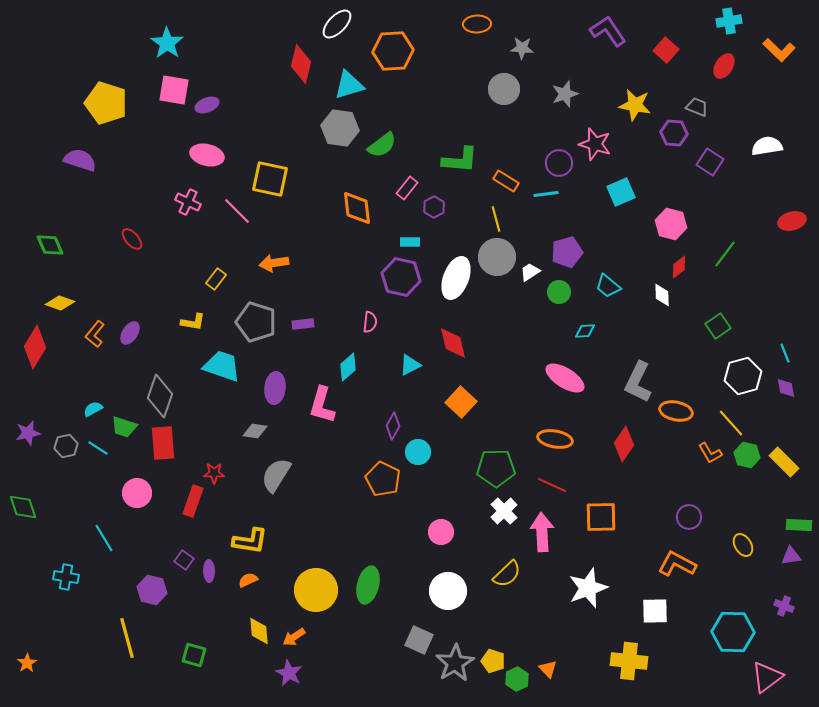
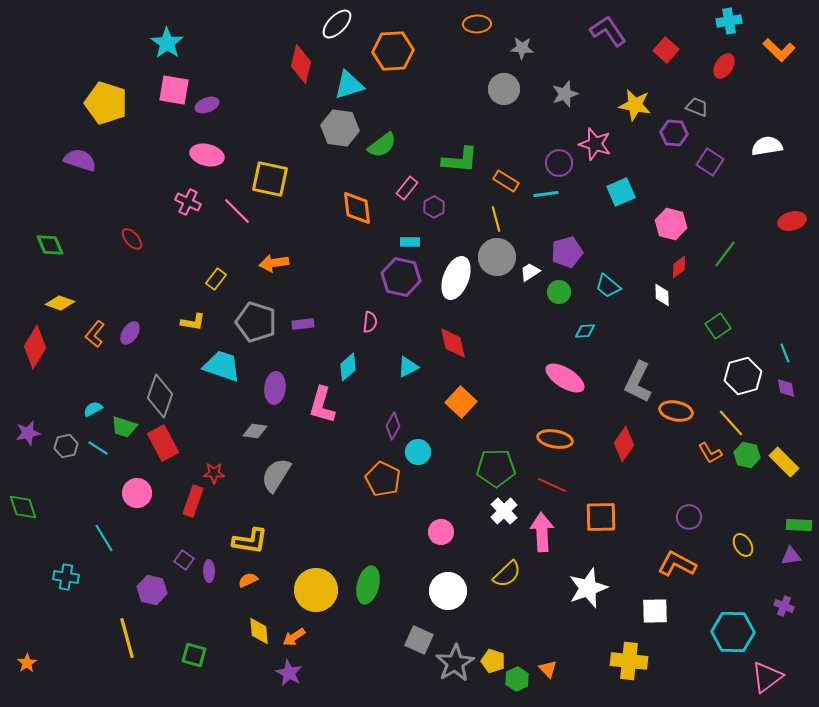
cyan triangle at (410, 365): moved 2 px left, 2 px down
red rectangle at (163, 443): rotated 24 degrees counterclockwise
